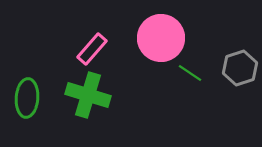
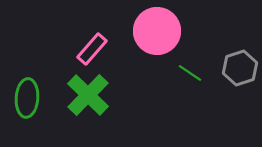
pink circle: moved 4 px left, 7 px up
green cross: rotated 27 degrees clockwise
